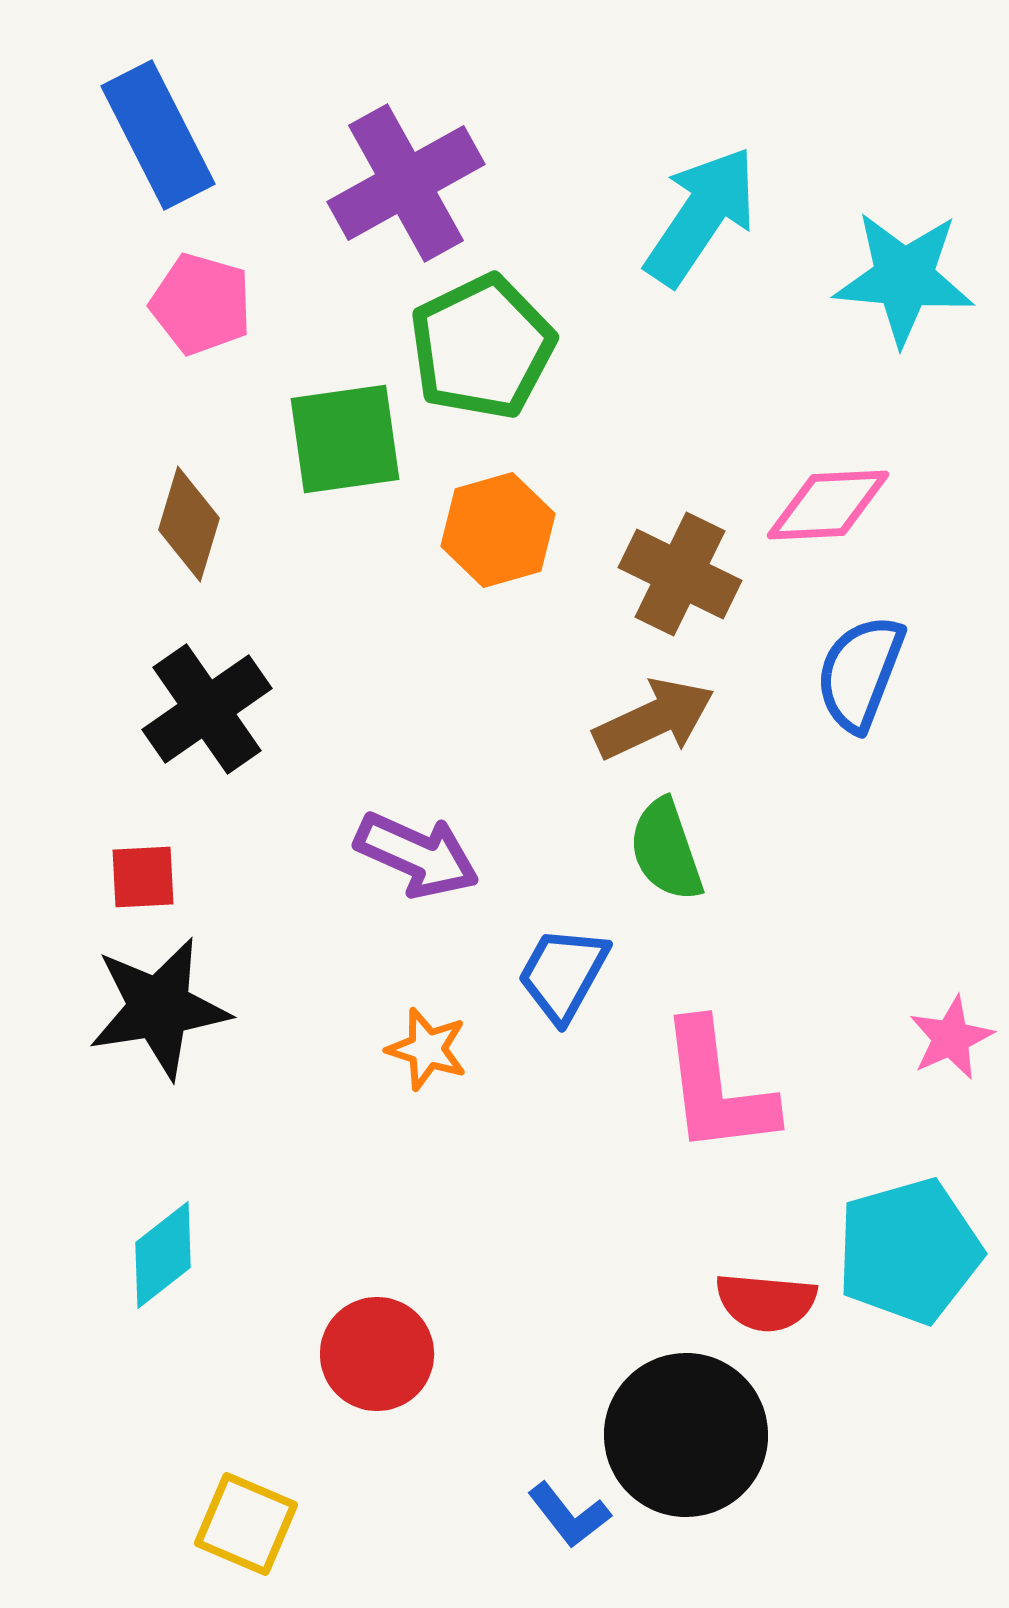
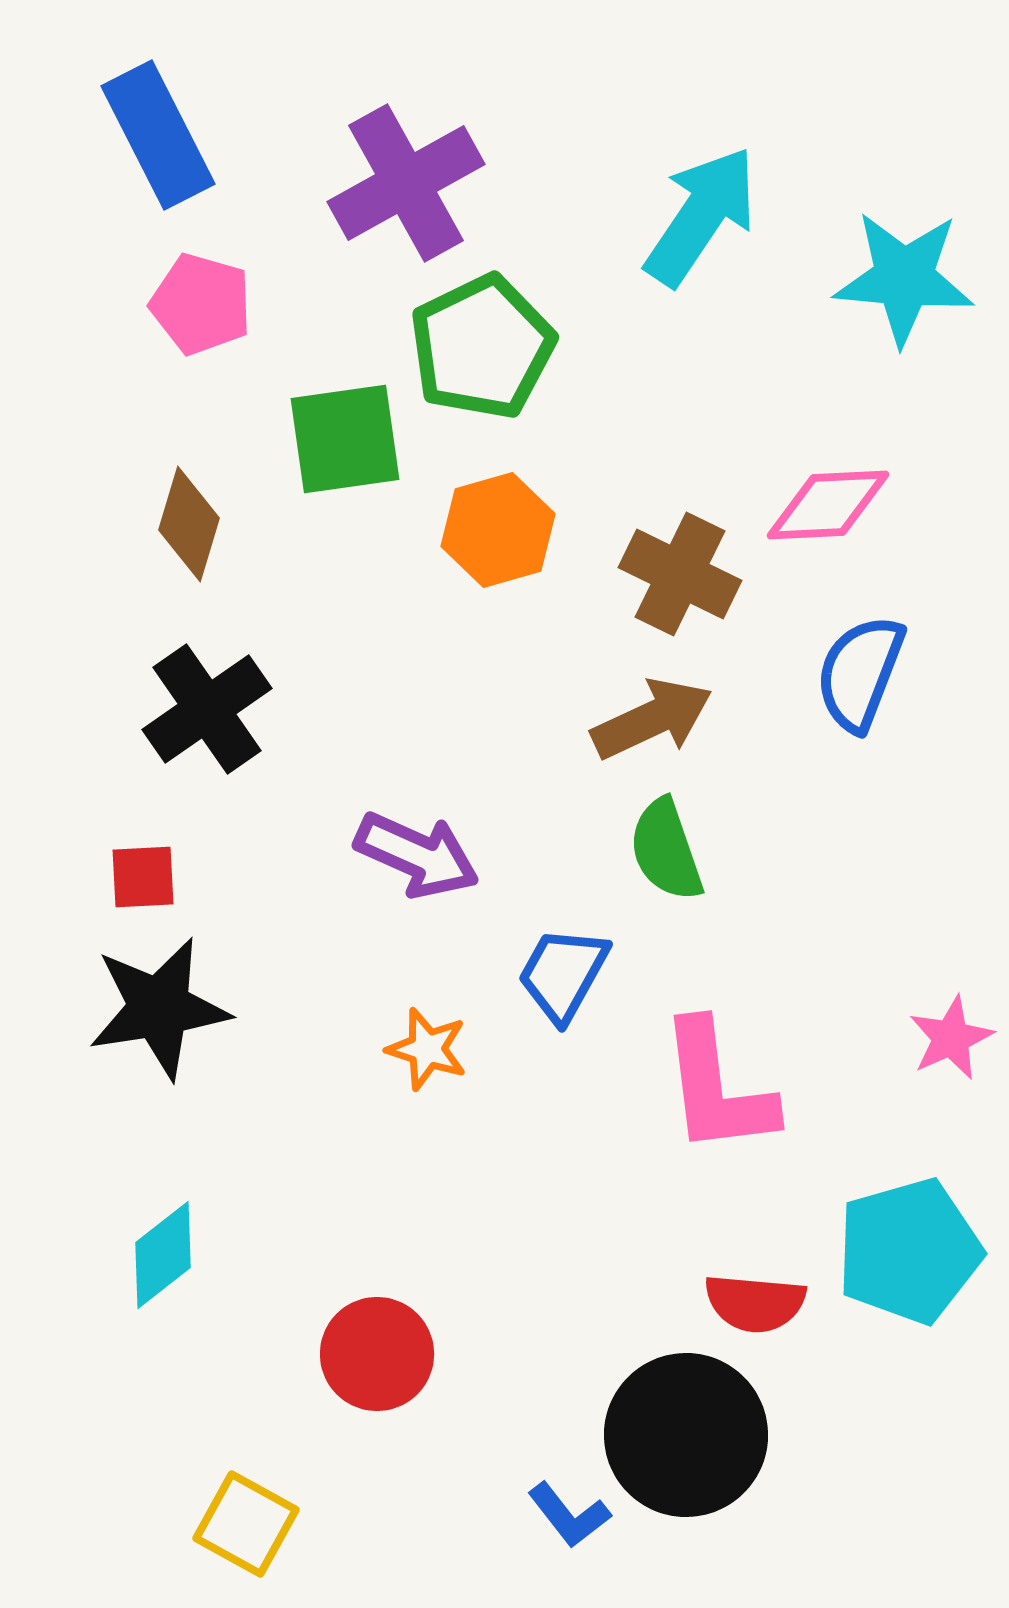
brown arrow: moved 2 px left
red semicircle: moved 11 px left, 1 px down
yellow square: rotated 6 degrees clockwise
